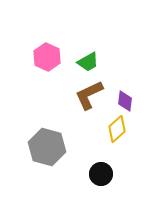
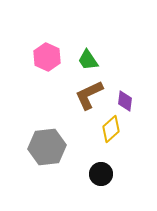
green trapezoid: moved 2 px up; rotated 85 degrees clockwise
yellow diamond: moved 6 px left
gray hexagon: rotated 21 degrees counterclockwise
